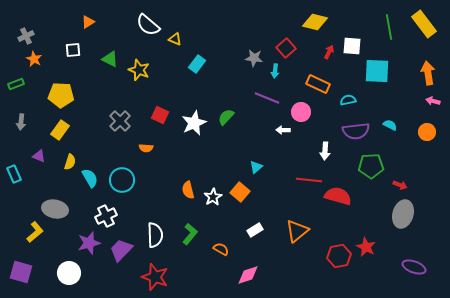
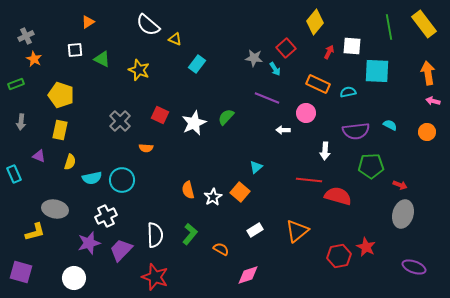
yellow diamond at (315, 22): rotated 65 degrees counterclockwise
white square at (73, 50): moved 2 px right
green triangle at (110, 59): moved 8 px left
cyan arrow at (275, 71): moved 2 px up; rotated 40 degrees counterclockwise
yellow pentagon at (61, 95): rotated 15 degrees clockwise
cyan semicircle at (348, 100): moved 8 px up
pink circle at (301, 112): moved 5 px right, 1 px down
yellow rectangle at (60, 130): rotated 24 degrees counterclockwise
cyan semicircle at (90, 178): moved 2 px right; rotated 108 degrees clockwise
yellow L-shape at (35, 232): rotated 25 degrees clockwise
white circle at (69, 273): moved 5 px right, 5 px down
